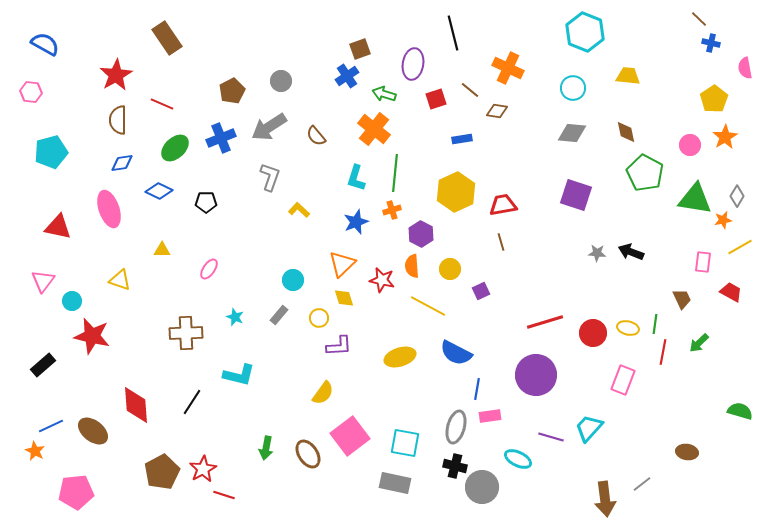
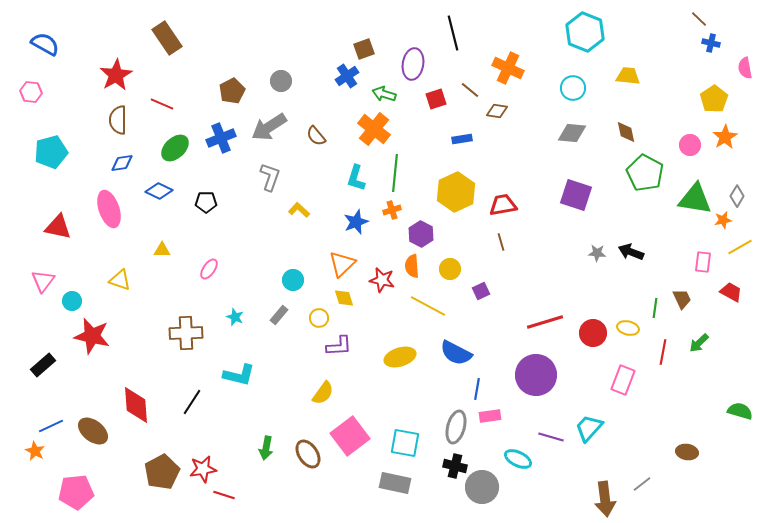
brown square at (360, 49): moved 4 px right
green line at (655, 324): moved 16 px up
red star at (203, 469): rotated 20 degrees clockwise
